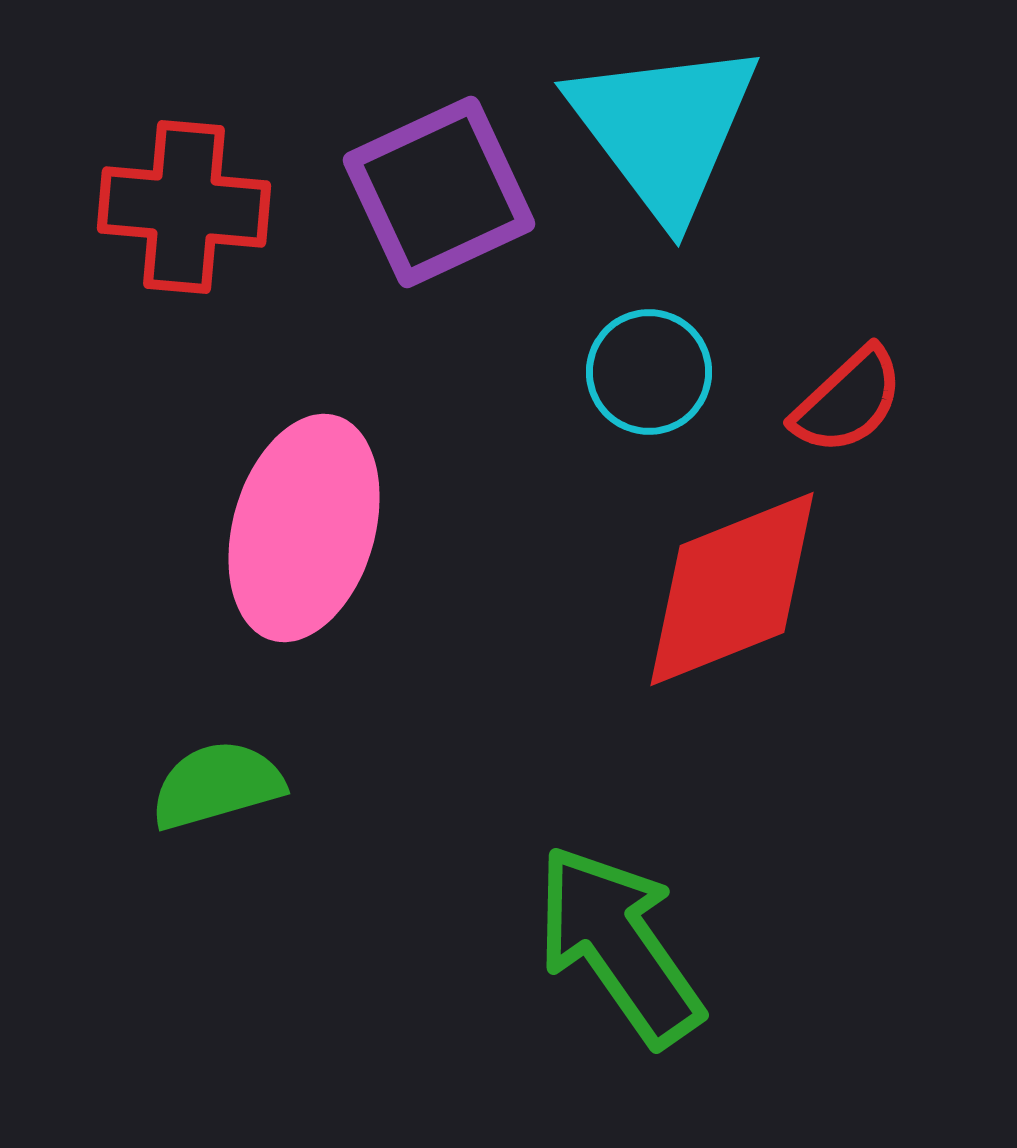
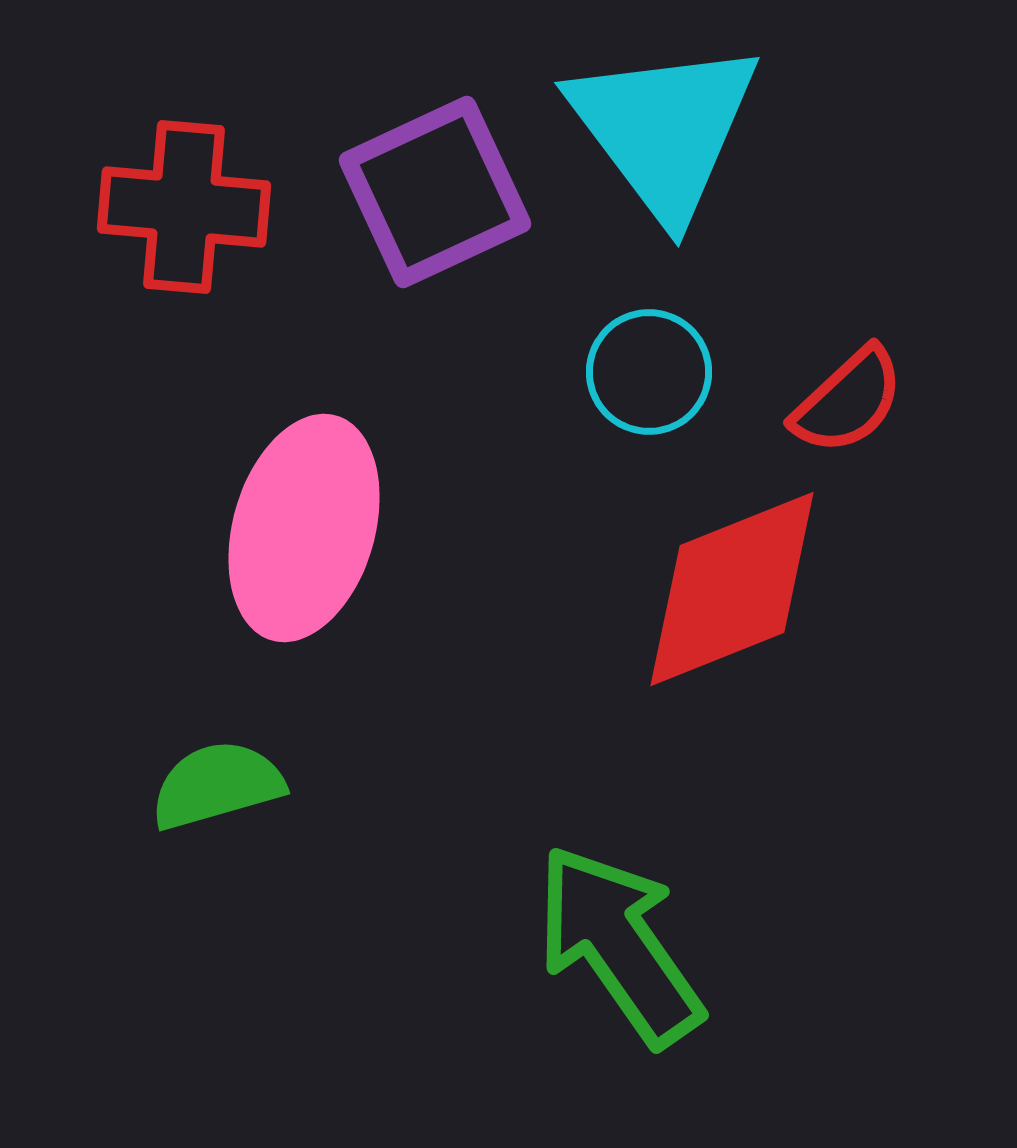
purple square: moved 4 px left
